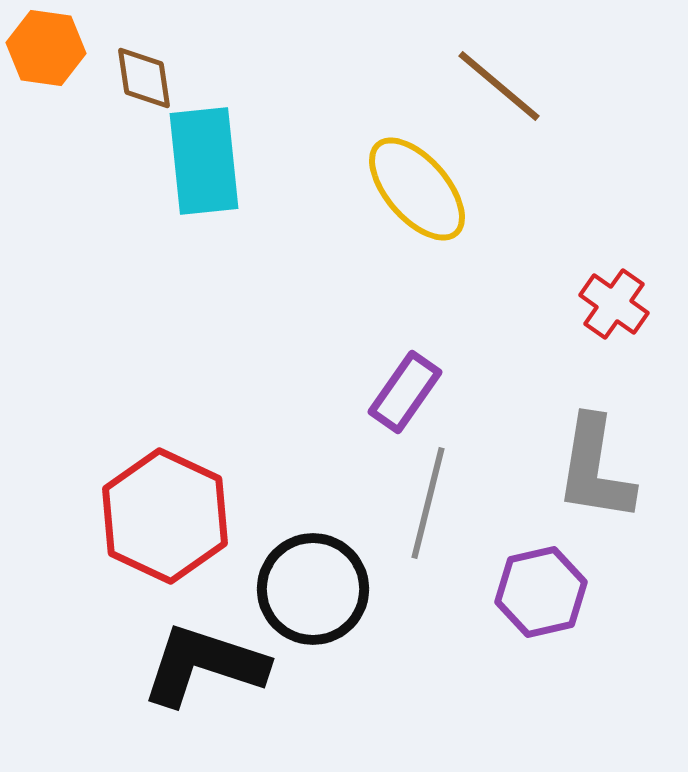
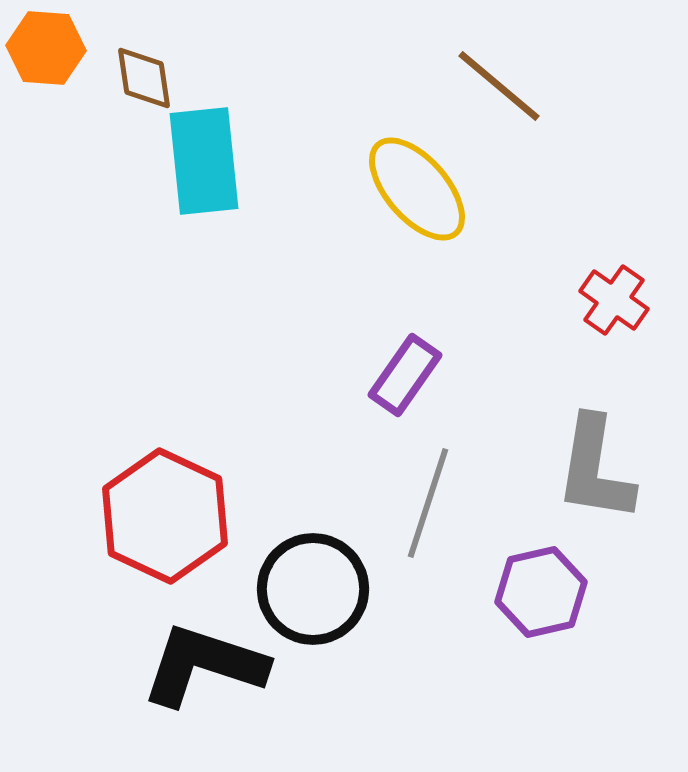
orange hexagon: rotated 4 degrees counterclockwise
red cross: moved 4 px up
purple rectangle: moved 17 px up
gray line: rotated 4 degrees clockwise
